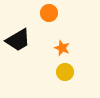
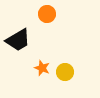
orange circle: moved 2 px left, 1 px down
orange star: moved 20 px left, 20 px down
